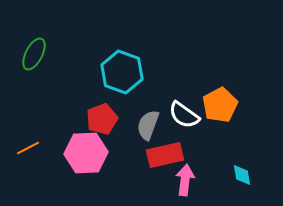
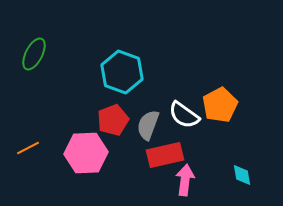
red pentagon: moved 11 px right, 1 px down
